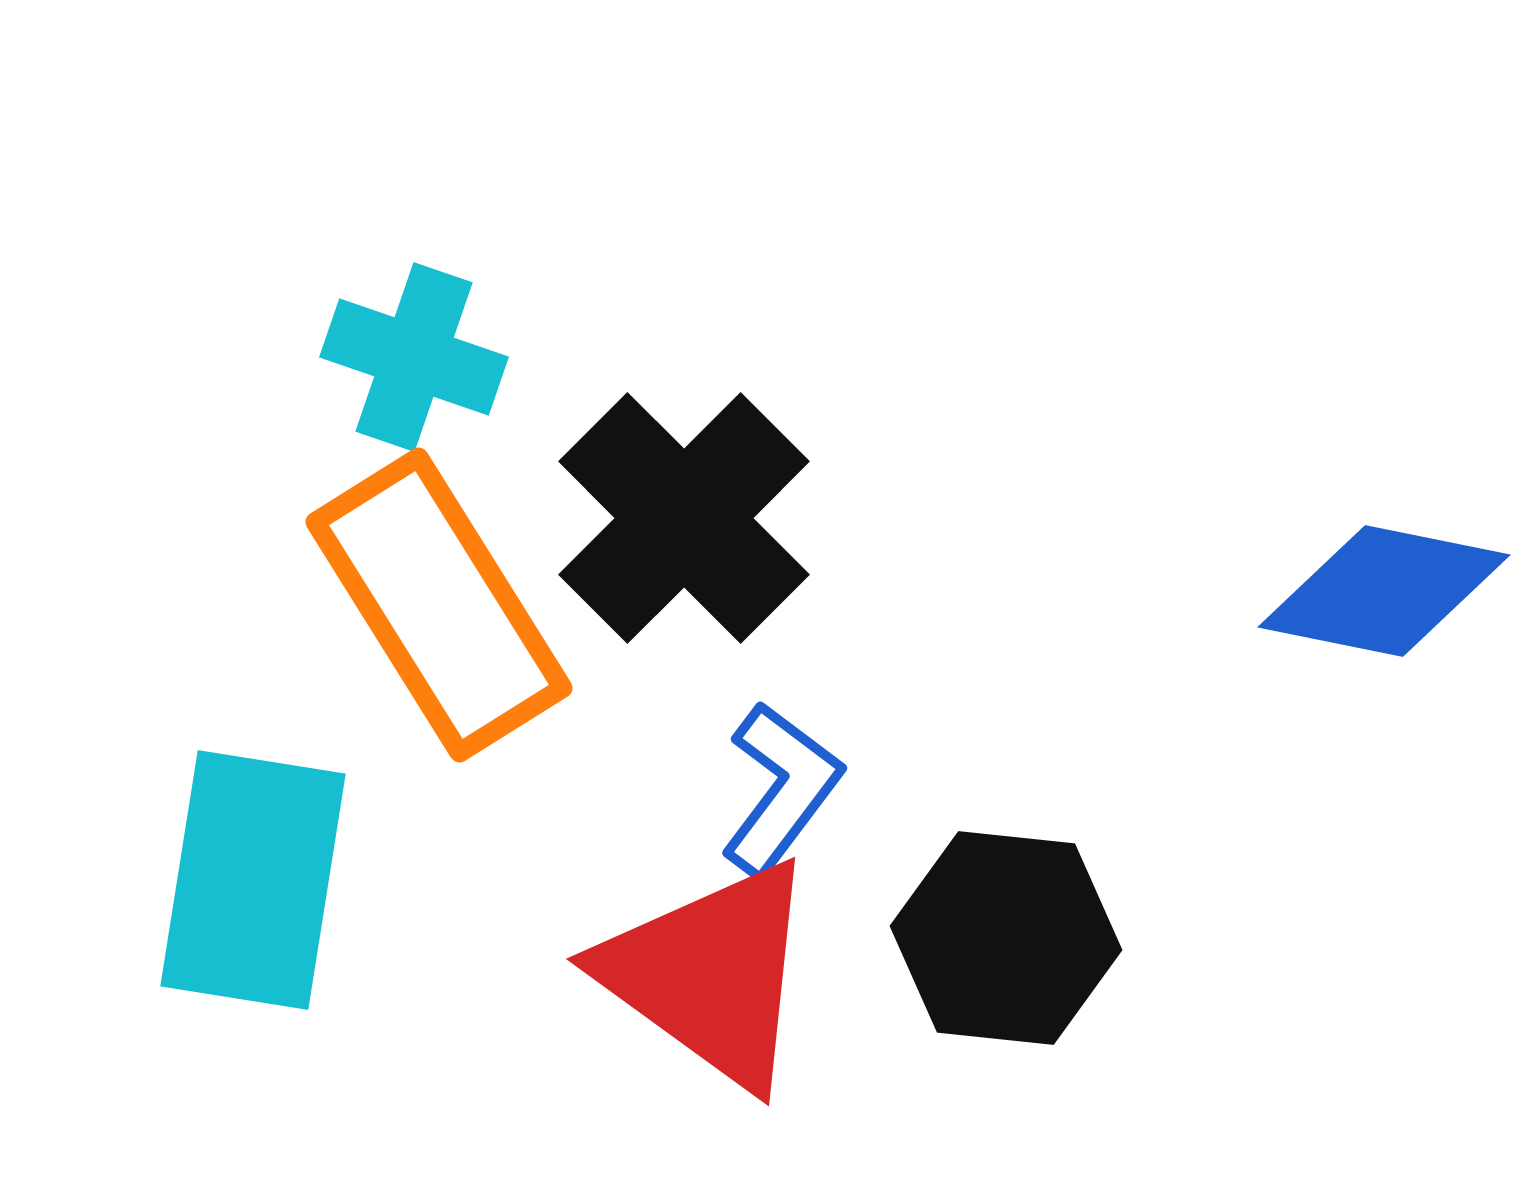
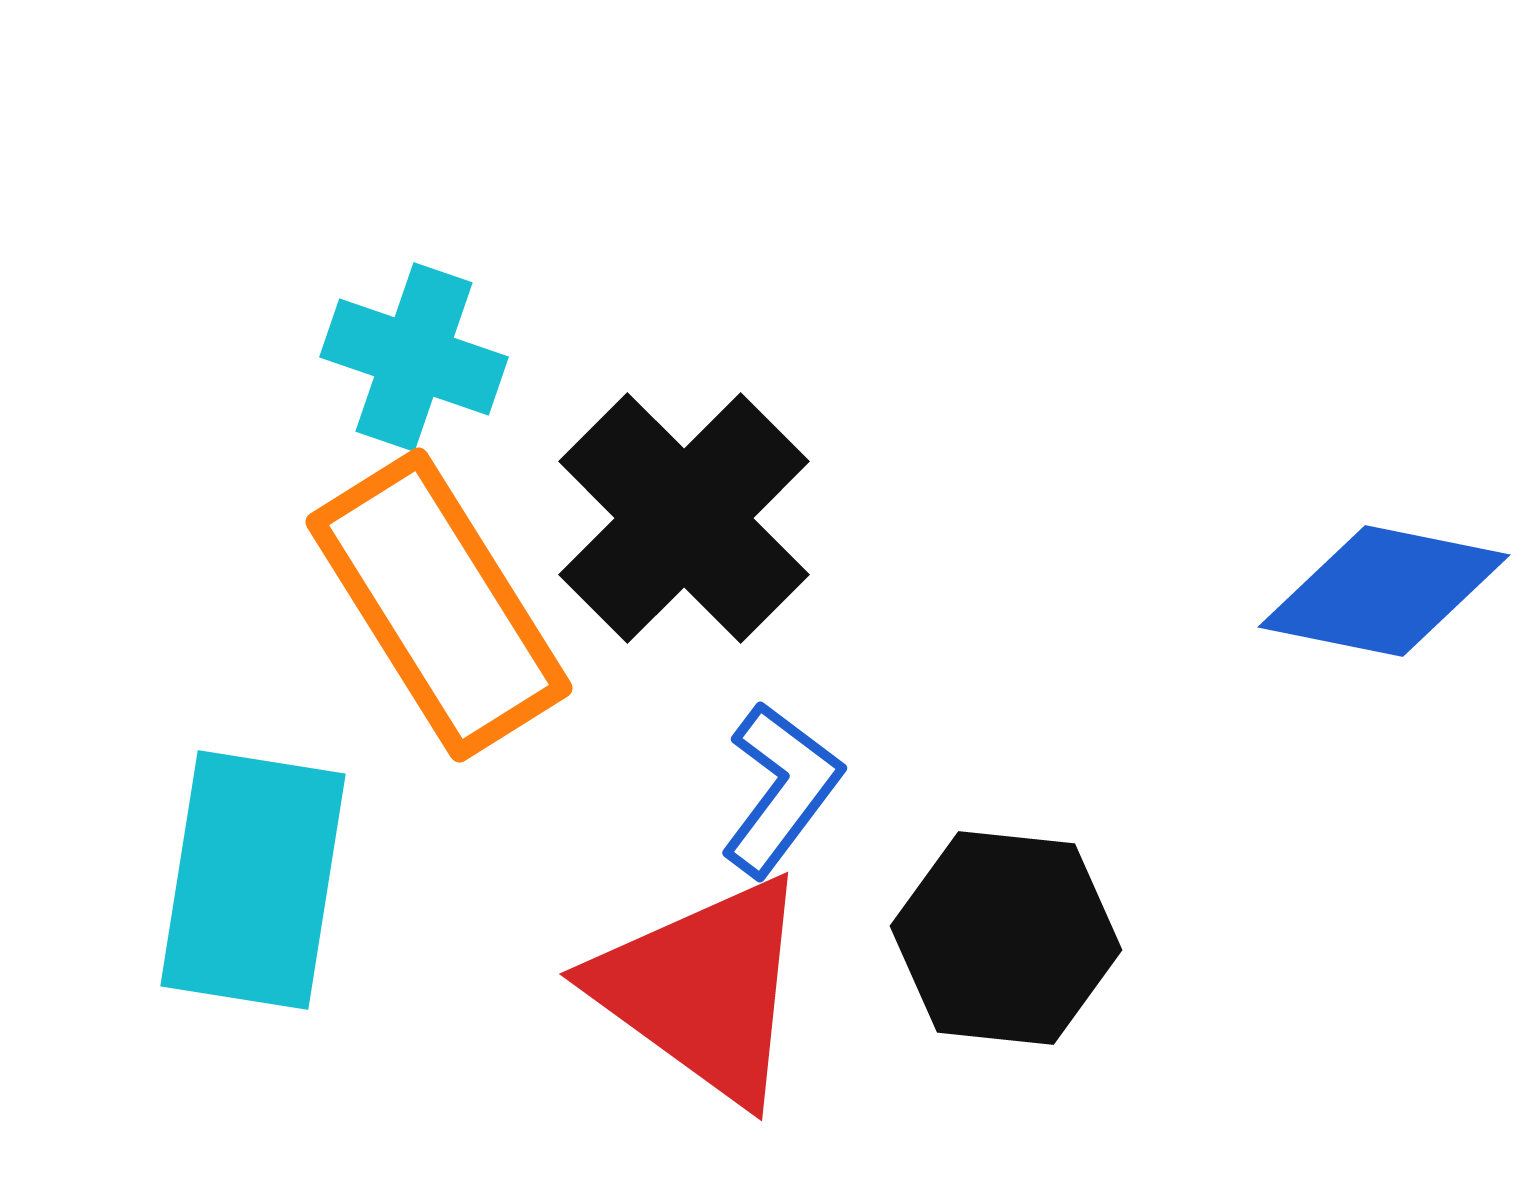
red triangle: moved 7 px left, 15 px down
